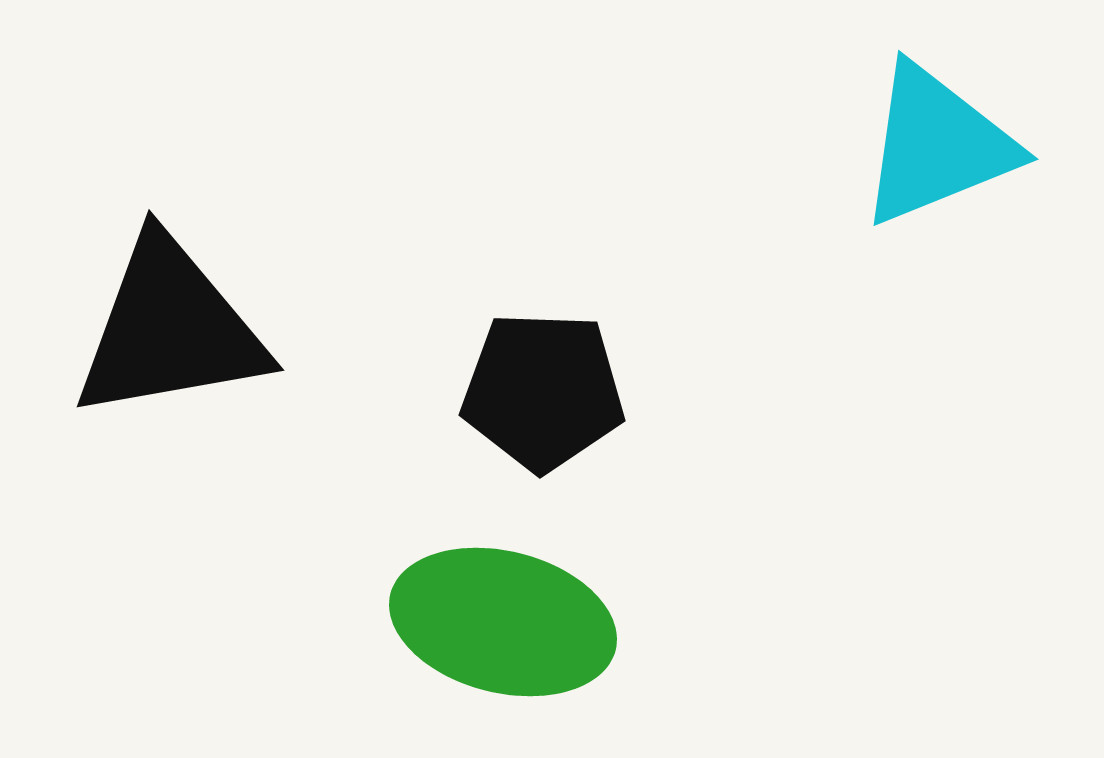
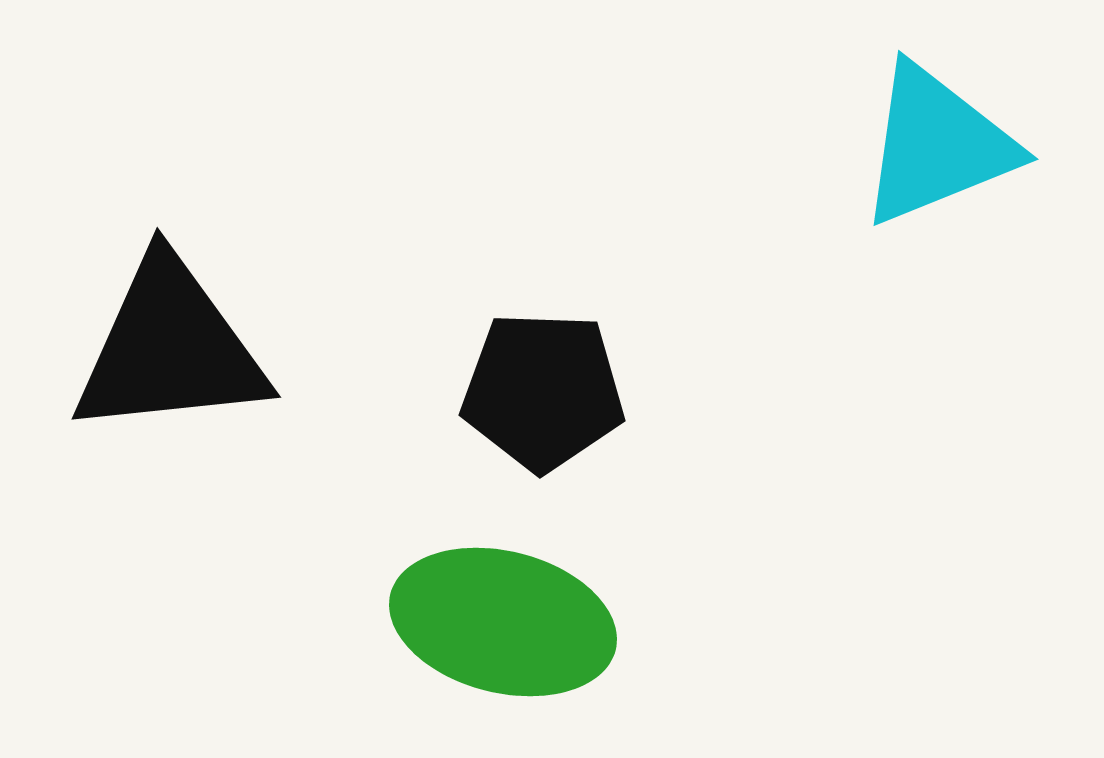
black triangle: moved 19 px down; rotated 4 degrees clockwise
